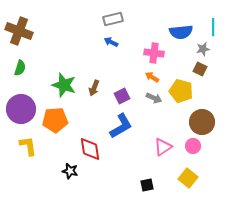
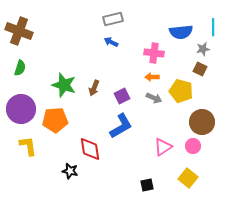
orange arrow: rotated 32 degrees counterclockwise
